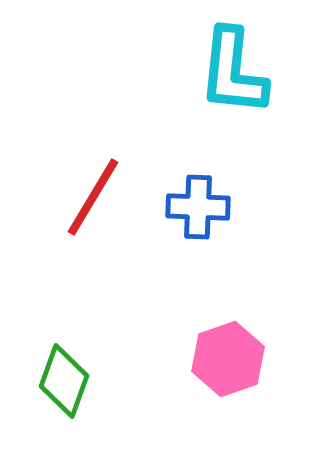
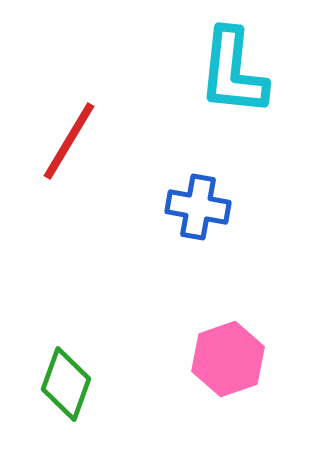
red line: moved 24 px left, 56 px up
blue cross: rotated 8 degrees clockwise
green diamond: moved 2 px right, 3 px down
